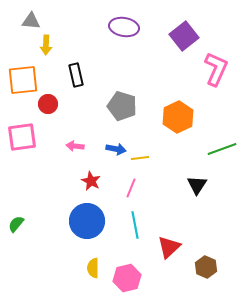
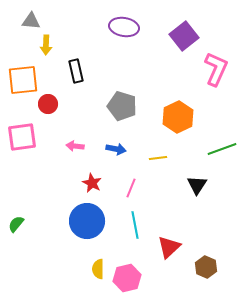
black rectangle: moved 4 px up
yellow line: moved 18 px right
red star: moved 1 px right, 2 px down
yellow semicircle: moved 5 px right, 1 px down
